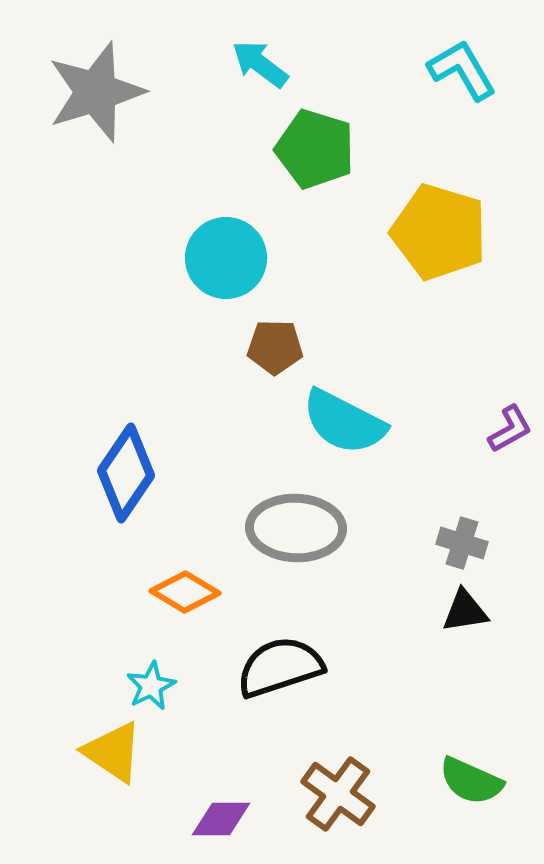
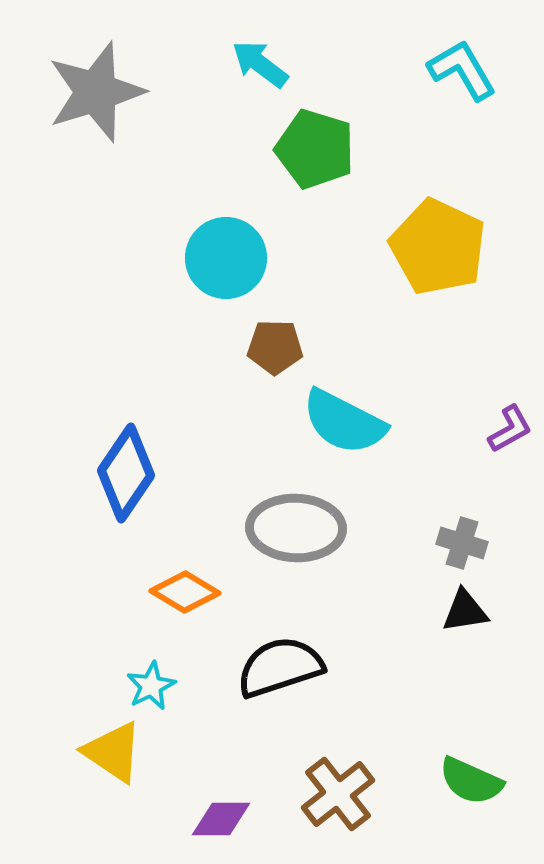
yellow pentagon: moved 1 px left, 15 px down; rotated 8 degrees clockwise
brown cross: rotated 16 degrees clockwise
